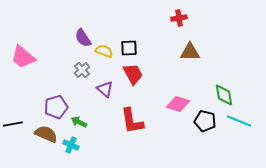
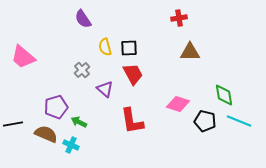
purple semicircle: moved 19 px up
yellow semicircle: moved 1 px right, 4 px up; rotated 126 degrees counterclockwise
